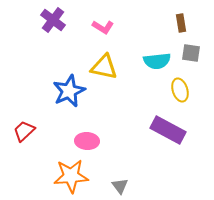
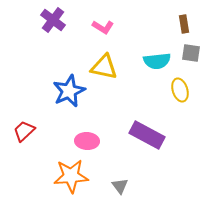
brown rectangle: moved 3 px right, 1 px down
purple rectangle: moved 21 px left, 5 px down
